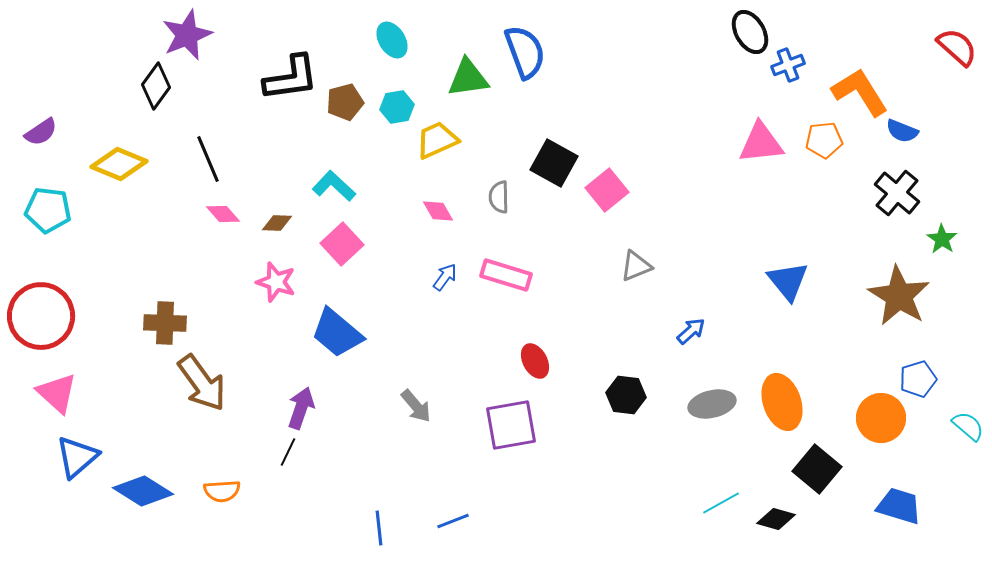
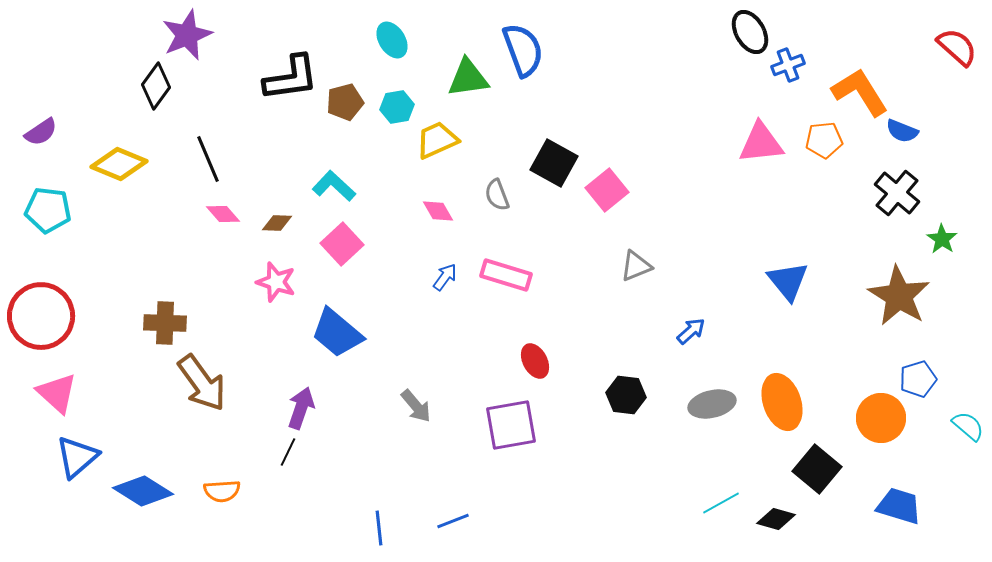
blue semicircle at (525, 52): moved 2 px left, 2 px up
gray semicircle at (499, 197): moved 2 px left, 2 px up; rotated 20 degrees counterclockwise
